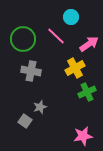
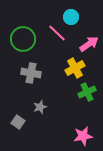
pink line: moved 1 px right, 3 px up
gray cross: moved 2 px down
gray square: moved 7 px left, 1 px down
